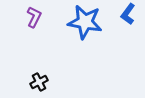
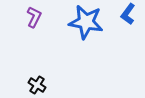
blue star: moved 1 px right
black cross: moved 2 px left, 3 px down; rotated 30 degrees counterclockwise
